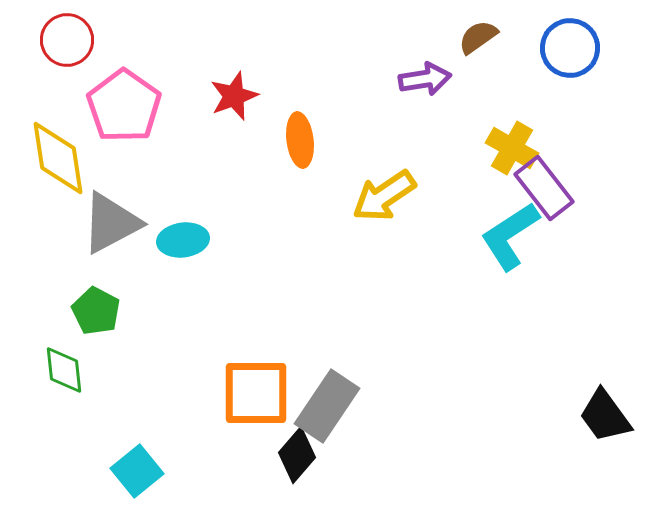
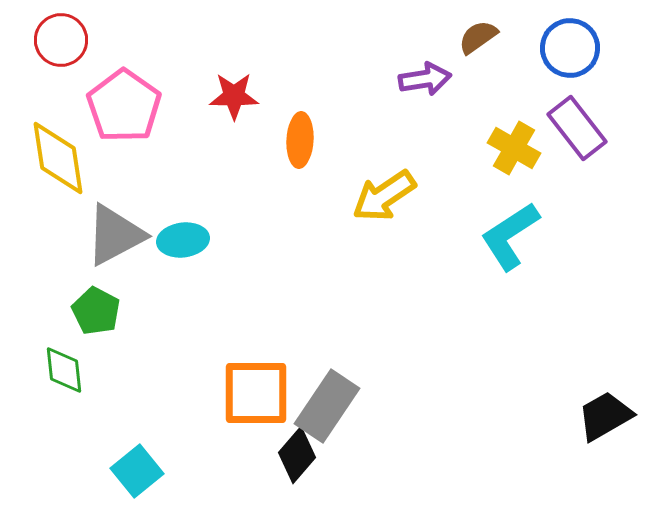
red circle: moved 6 px left
red star: rotated 21 degrees clockwise
orange ellipse: rotated 10 degrees clockwise
yellow cross: moved 2 px right
purple rectangle: moved 33 px right, 60 px up
gray triangle: moved 4 px right, 12 px down
black trapezoid: rotated 96 degrees clockwise
